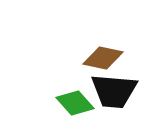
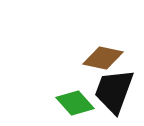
black trapezoid: rotated 105 degrees clockwise
